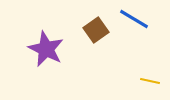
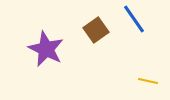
blue line: rotated 24 degrees clockwise
yellow line: moved 2 px left
